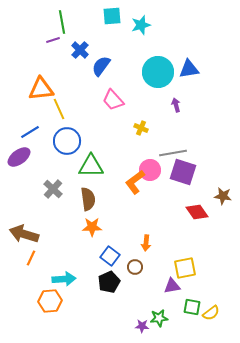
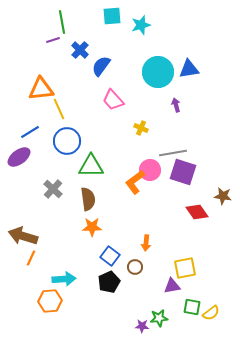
brown arrow: moved 1 px left, 2 px down
